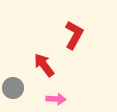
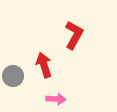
red arrow: rotated 20 degrees clockwise
gray circle: moved 12 px up
